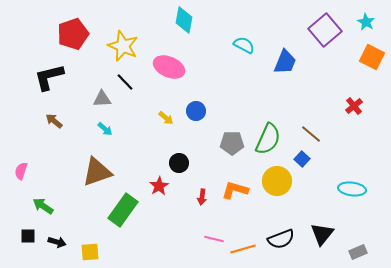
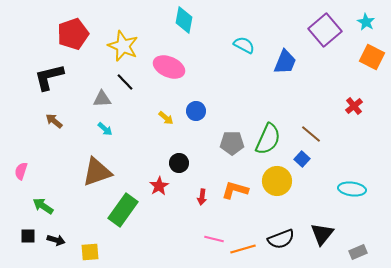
black arrow: moved 1 px left, 2 px up
